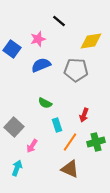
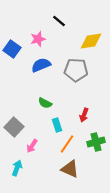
orange line: moved 3 px left, 2 px down
